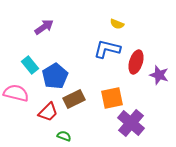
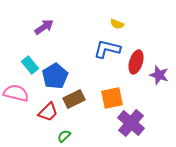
green semicircle: rotated 64 degrees counterclockwise
